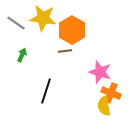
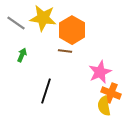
brown line: rotated 16 degrees clockwise
pink star: rotated 30 degrees clockwise
